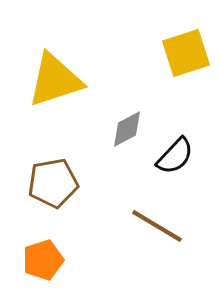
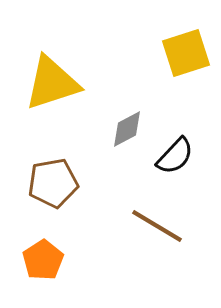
yellow triangle: moved 3 px left, 3 px down
orange pentagon: rotated 15 degrees counterclockwise
